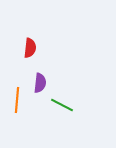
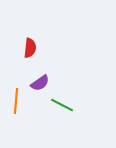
purple semicircle: rotated 48 degrees clockwise
orange line: moved 1 px left, 1 px down
